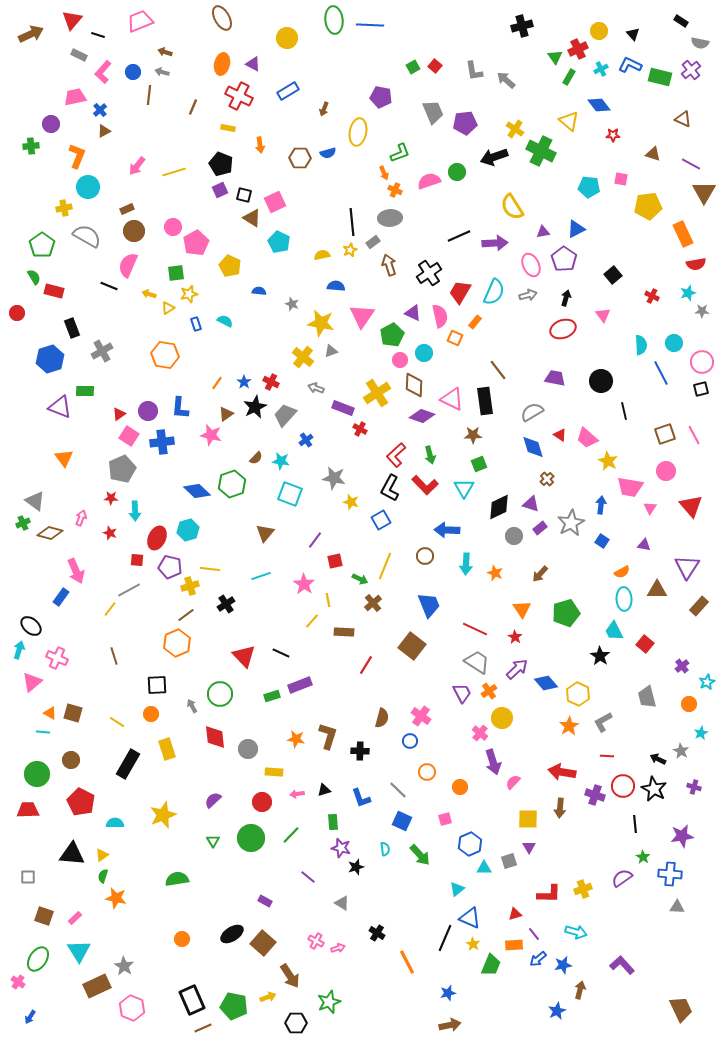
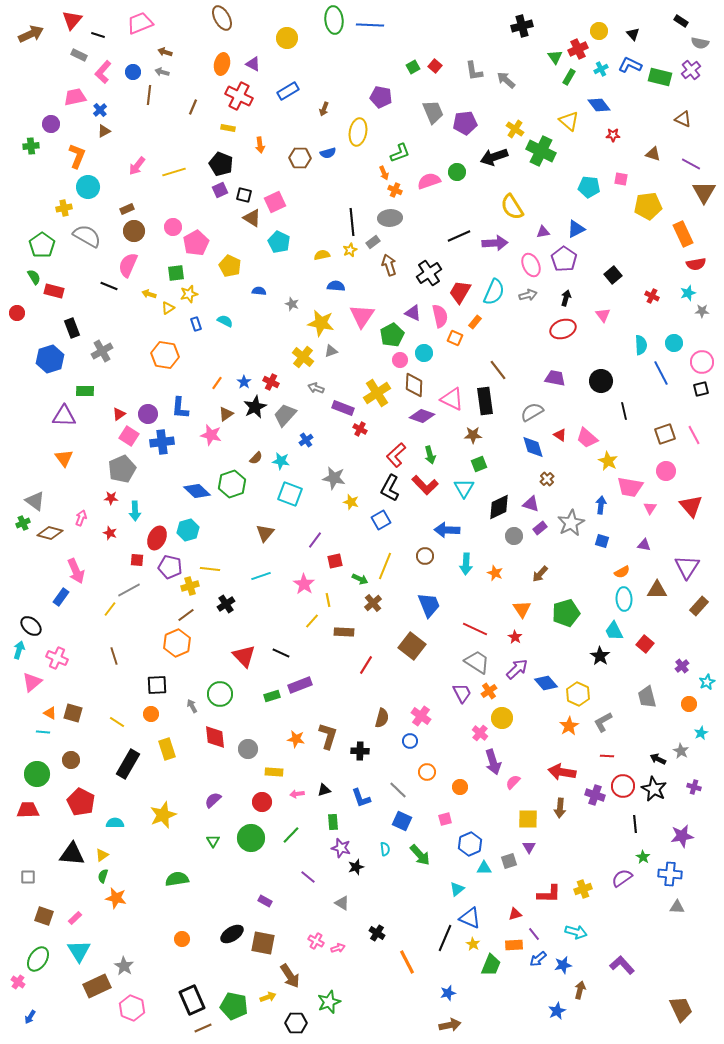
pink trapezoid at (140, 21): moved 2 px down
purple triangle at (60, 407): moved 4 px right, 9 px down; rotated 20 degrees counterclockwise
purple circle at (148, 411): moved 3 px down
blue square at (602, 541): rotated 16 degrees counterclockwise
brown square at (263, 943): rotated 30 degrees counterclockwise
